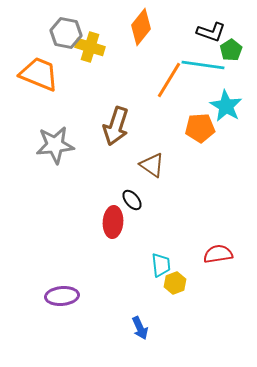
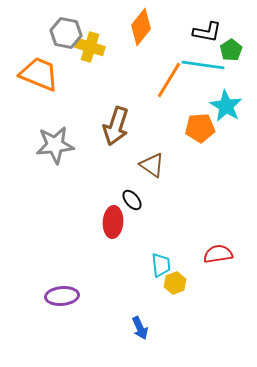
black L-shape: moved 4 px left; rotated 8 degrees counterclockwise
